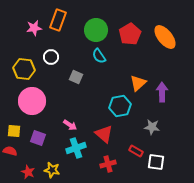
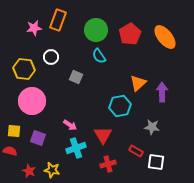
red triangle: moved 1 px left, 1 px down; rotated 18 degrees clockwise
red star: moved 1 px right, 1 px up
